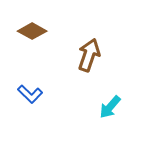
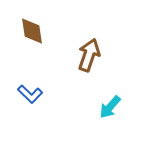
brown diamond: rotated 52 degrees clockwise
